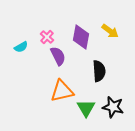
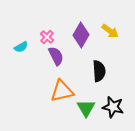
purple diamond: moved 2 px up; rotated 20 degrees clockwise
purple semicircle: moved 2 px left
